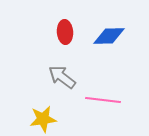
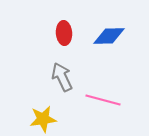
red ellipse: moved 1 px left, 1 px down
gray arrow: rotated 28 degrees clockwise
pink line: rotated 8 degrees clockwise
